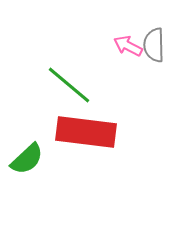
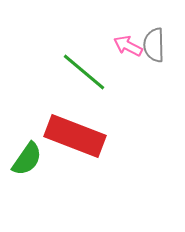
green line: moved 15 px right, 13 px up
red rectangle: moved 11 px left, 4 px down; rotated 14 degrees clockwise
green semicircle: rotated 12 degrees counterclockwise
